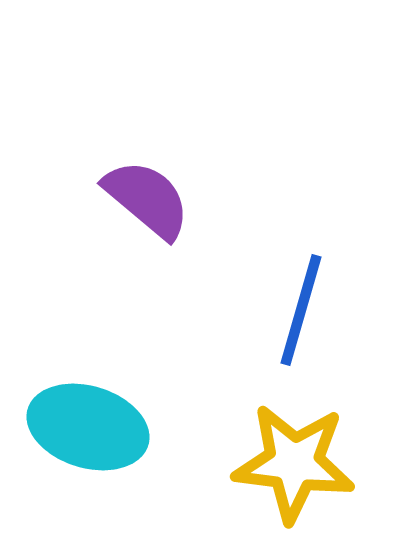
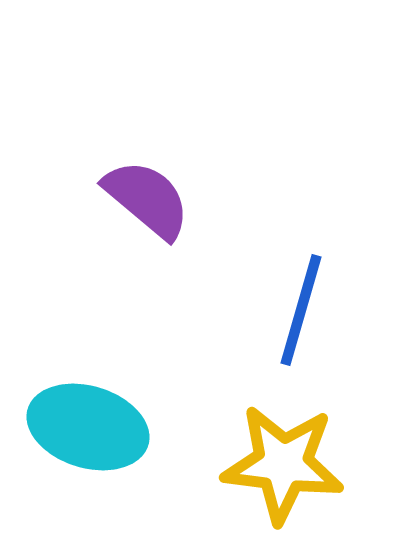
yellow star: moved 11 px left, 1 px down
